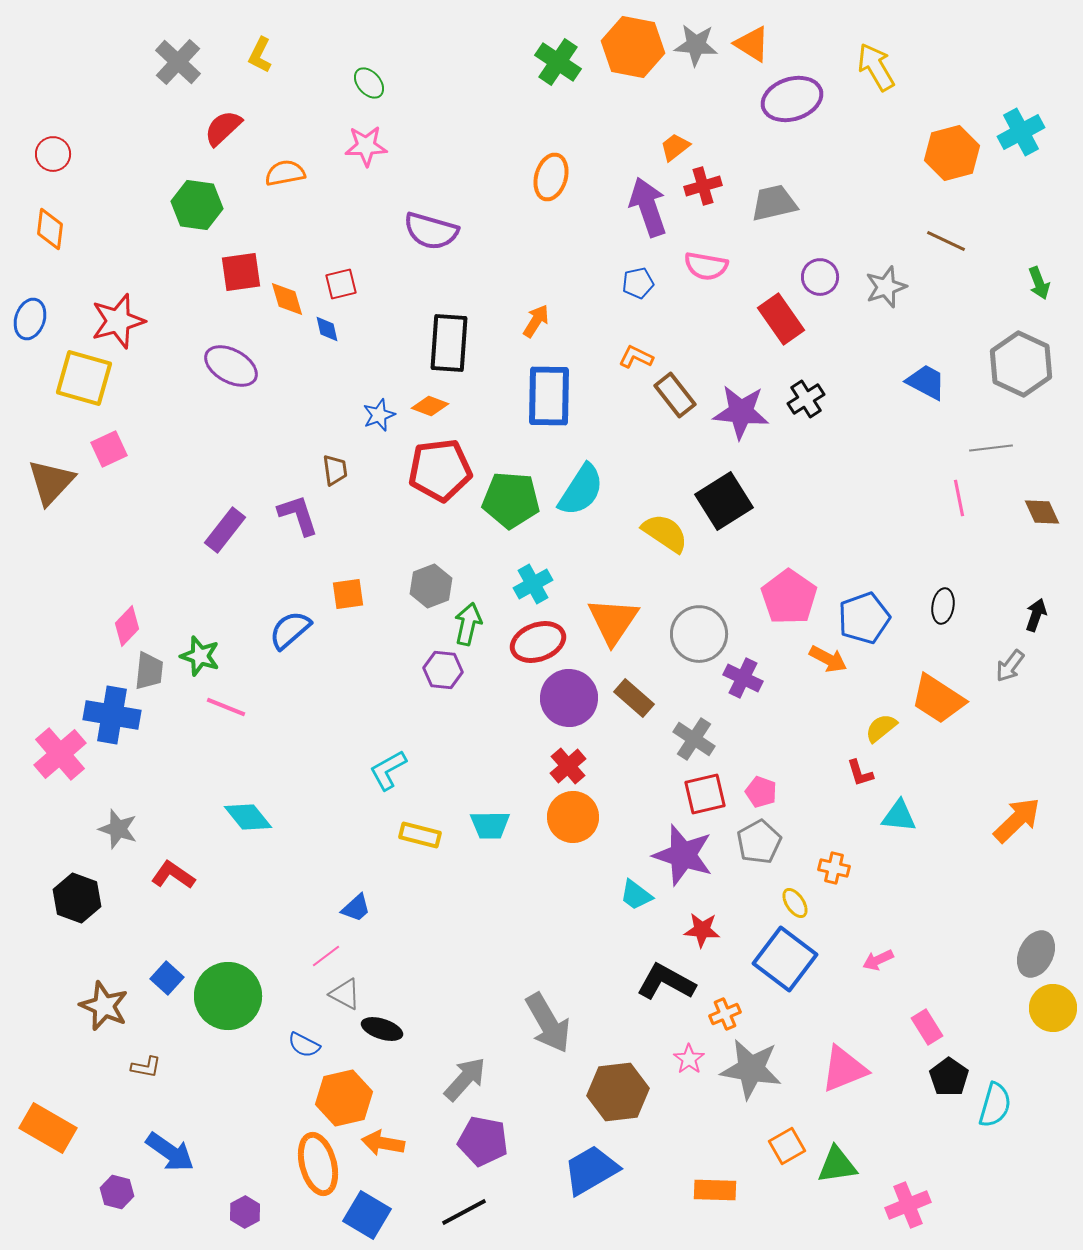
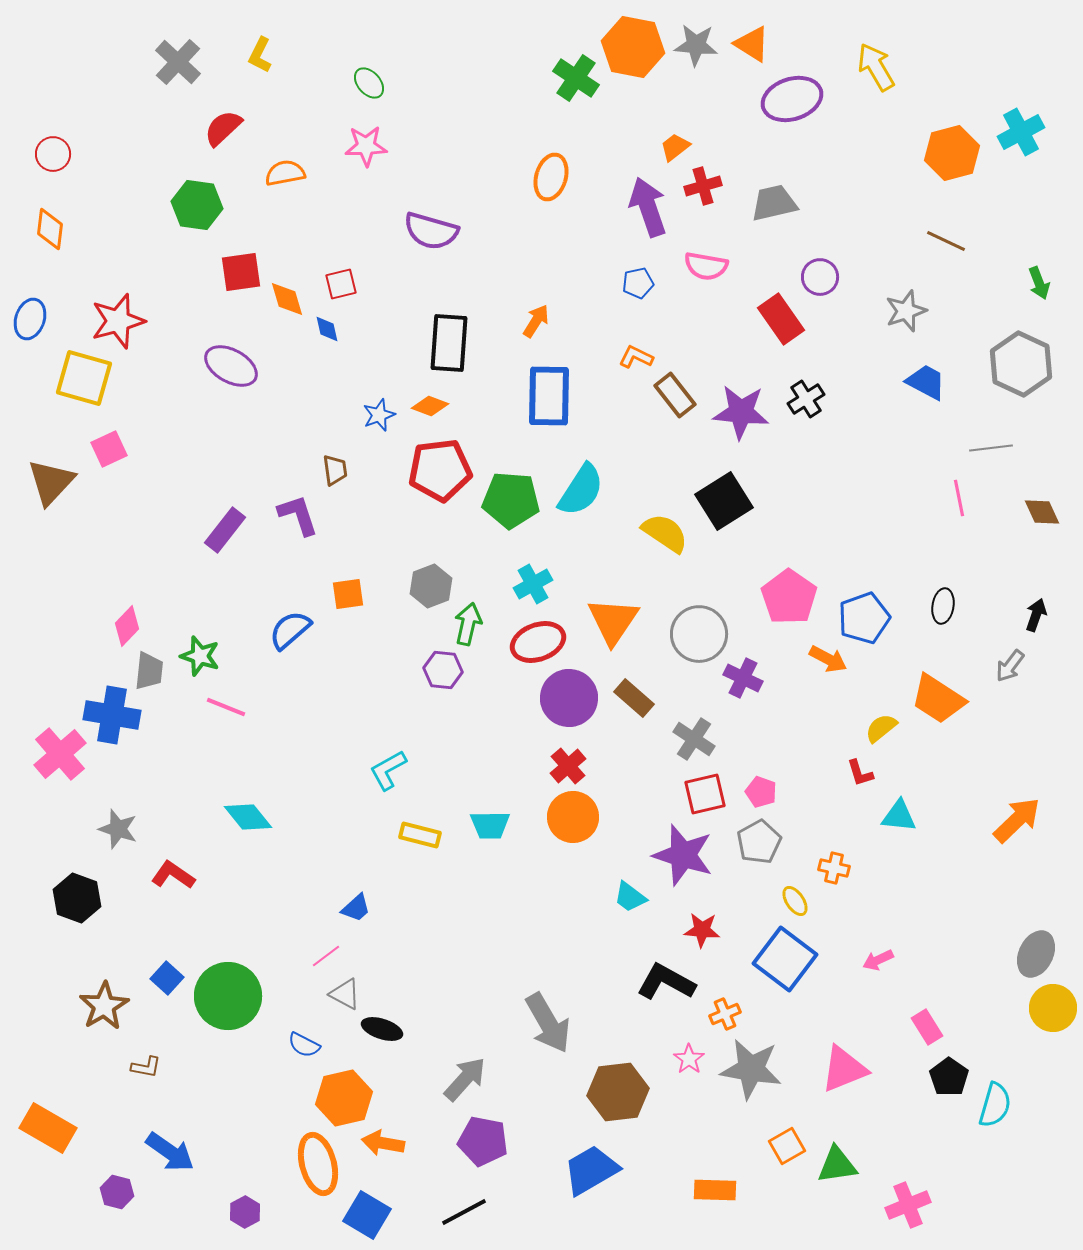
green cross at (558, 62): moved 18 px right, 16 px down
gray star at (886, 287): moved 20 px right, 24 px down
cyan trapezoid at (636, 895): moved 6 px left, 2 px down
yellow ellipse at (795, 903): moved 2 px up
brown star at (104, 1006): rotated 18 degrees clockwise
